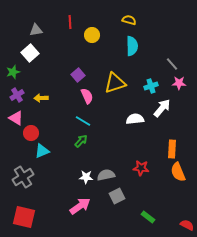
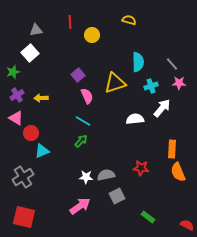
cyan semicircle: moved 6 px right, 16 px down
